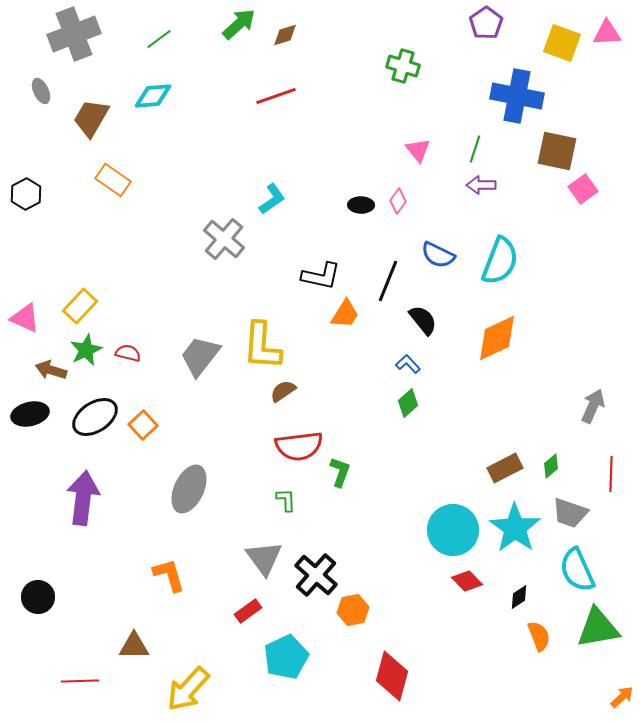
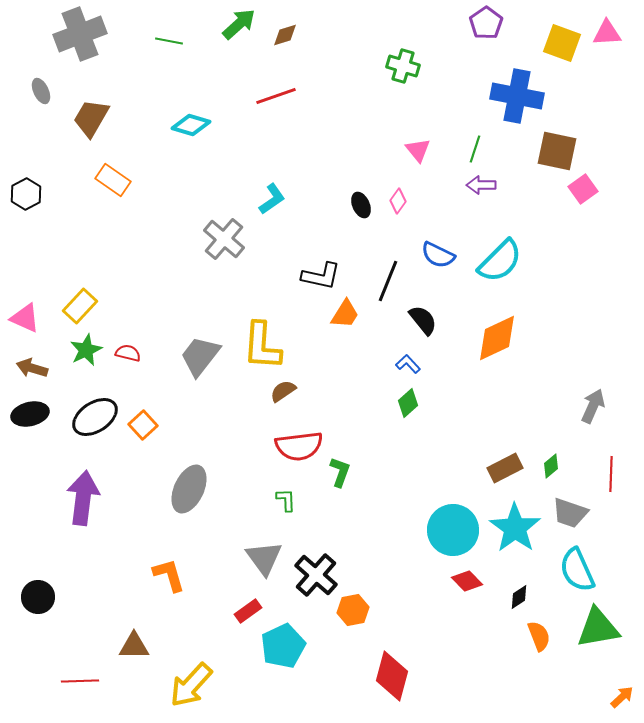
gray cross at (74, 34): moved 6 px right
green line at (159, 39): moved 10 px right, 2 px down; rotated 48 degrees clockwise
cyan diamond at (153, 96): moved 38 px right, 29 px down; rotated 21 degrees clockwise
black ellipse at (361, 205): rotated 65 degrees clockwise
cyan semicircle at (500, 261): rotated 24 degrees clockwise
brown arrow at (51, 370): moved 19 px left, 2 px up
cyan pentagon at (286, 657): moved 3 px left, 11 px up
yellow arrow at (188, 689): moved 3 px right, 4 px up
